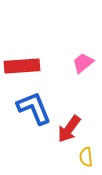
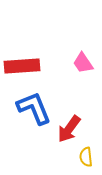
pink trapezoid: rotated 85 degrees counterclockwise
